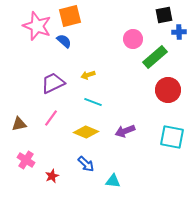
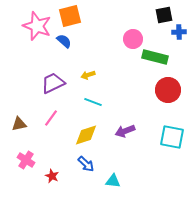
green rectangle: rotated 55 degrees clockwise
yellow diamond: moved 3 px down; rotated 40 degrees counterclockwise
red star: rotated 24 degrees counterclockwise
